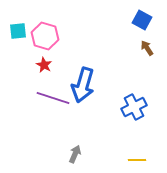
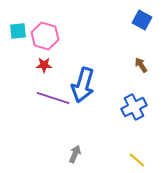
brown arrow: moved 6 px left, 17 px down
red star: rotated 28 degrees counterclockwise
yellow line: rotated 42 degrees clockwise
